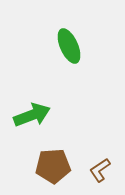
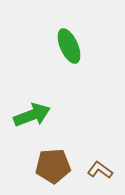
brown L-shape: rotated 70 degrees clockwise
